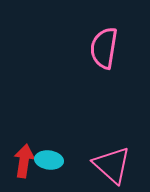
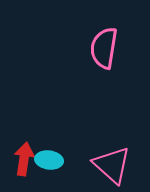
red arrow: moved 2 px up
